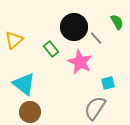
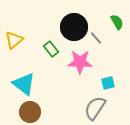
pink star: rotated 25 degrees counterclockwise
